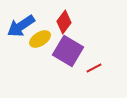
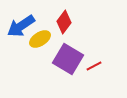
purple square: moved 8 px down
red line: moved 2 px up
